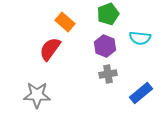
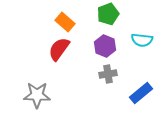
cyan semicircle: moved 2 px right, 2 px down
red semicircle: moved 9 px right
